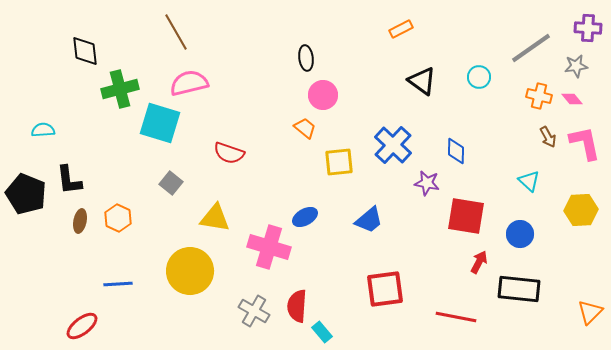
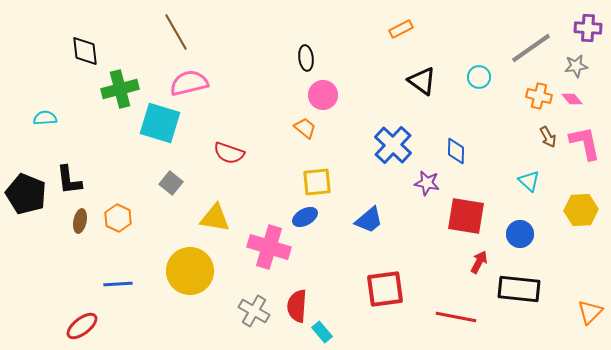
cyan semicircle at (43, 130): moved 2 px right, 12 px up
yellow square at (339, 162): moved 22 px left, 20 px down
